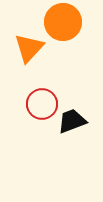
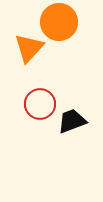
orange circle: moved 4 px left
red circle: moved 2 px left
